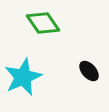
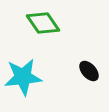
cyan star: rotated 18 degrees clockwise
